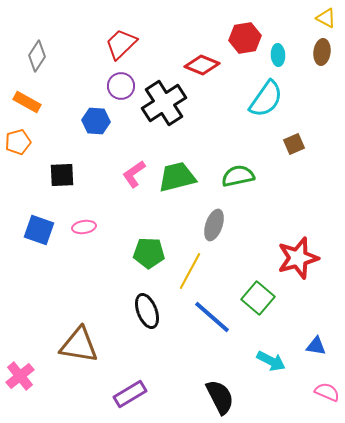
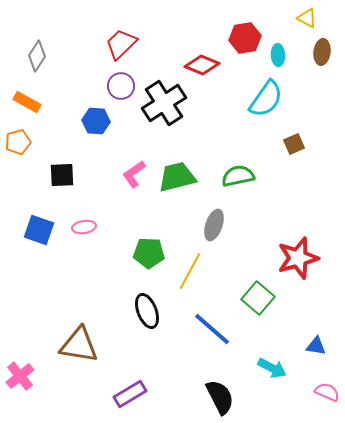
yellow triangle: moved 19 px left
blue line: moved 12 px down
cyan arrow: moved 1 px right, 7 px down
